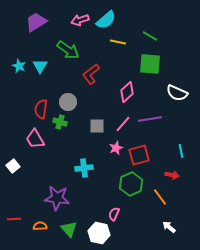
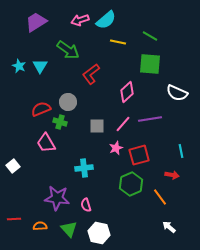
red semicircle: rotated 60 degrees clockwise
pink trapezoid: moved 11 px right, 4 px down
pink semicircle: moved 28 px left, 9 px up; rotated 40 degrees counterclockwise
